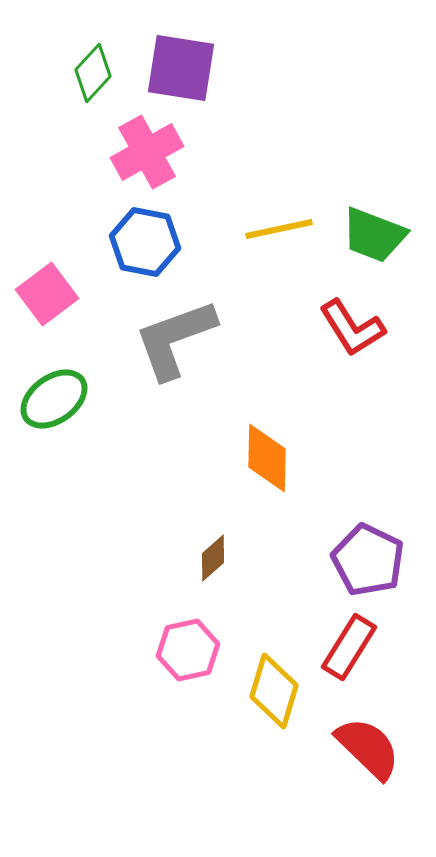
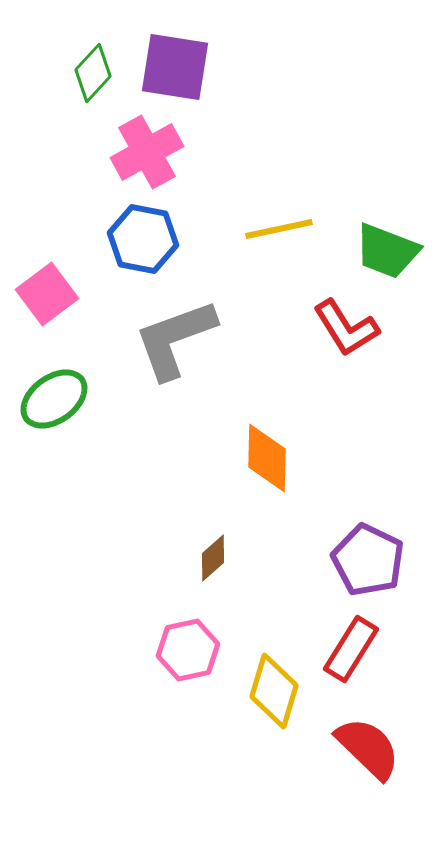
purple square: moved 6 px left, 1 px up
green trapezoid: moved 13 px right, 16 px down
blue hexagon: moved 2 px left, 3 px up
red L-shape: moved 6 px left
red rectangle: moved 2 px right, 2 px down
